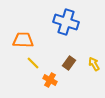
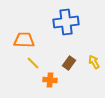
blue cross: rotated 25 degrees counterclockwise
orange trapezoid: moved 1 px right
yellow arrow: moved 2 px up
orange cross: rotated 24 degrees counterclockwise
